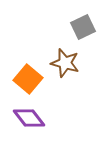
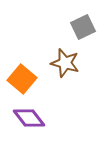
orange square: moved 6 px left
